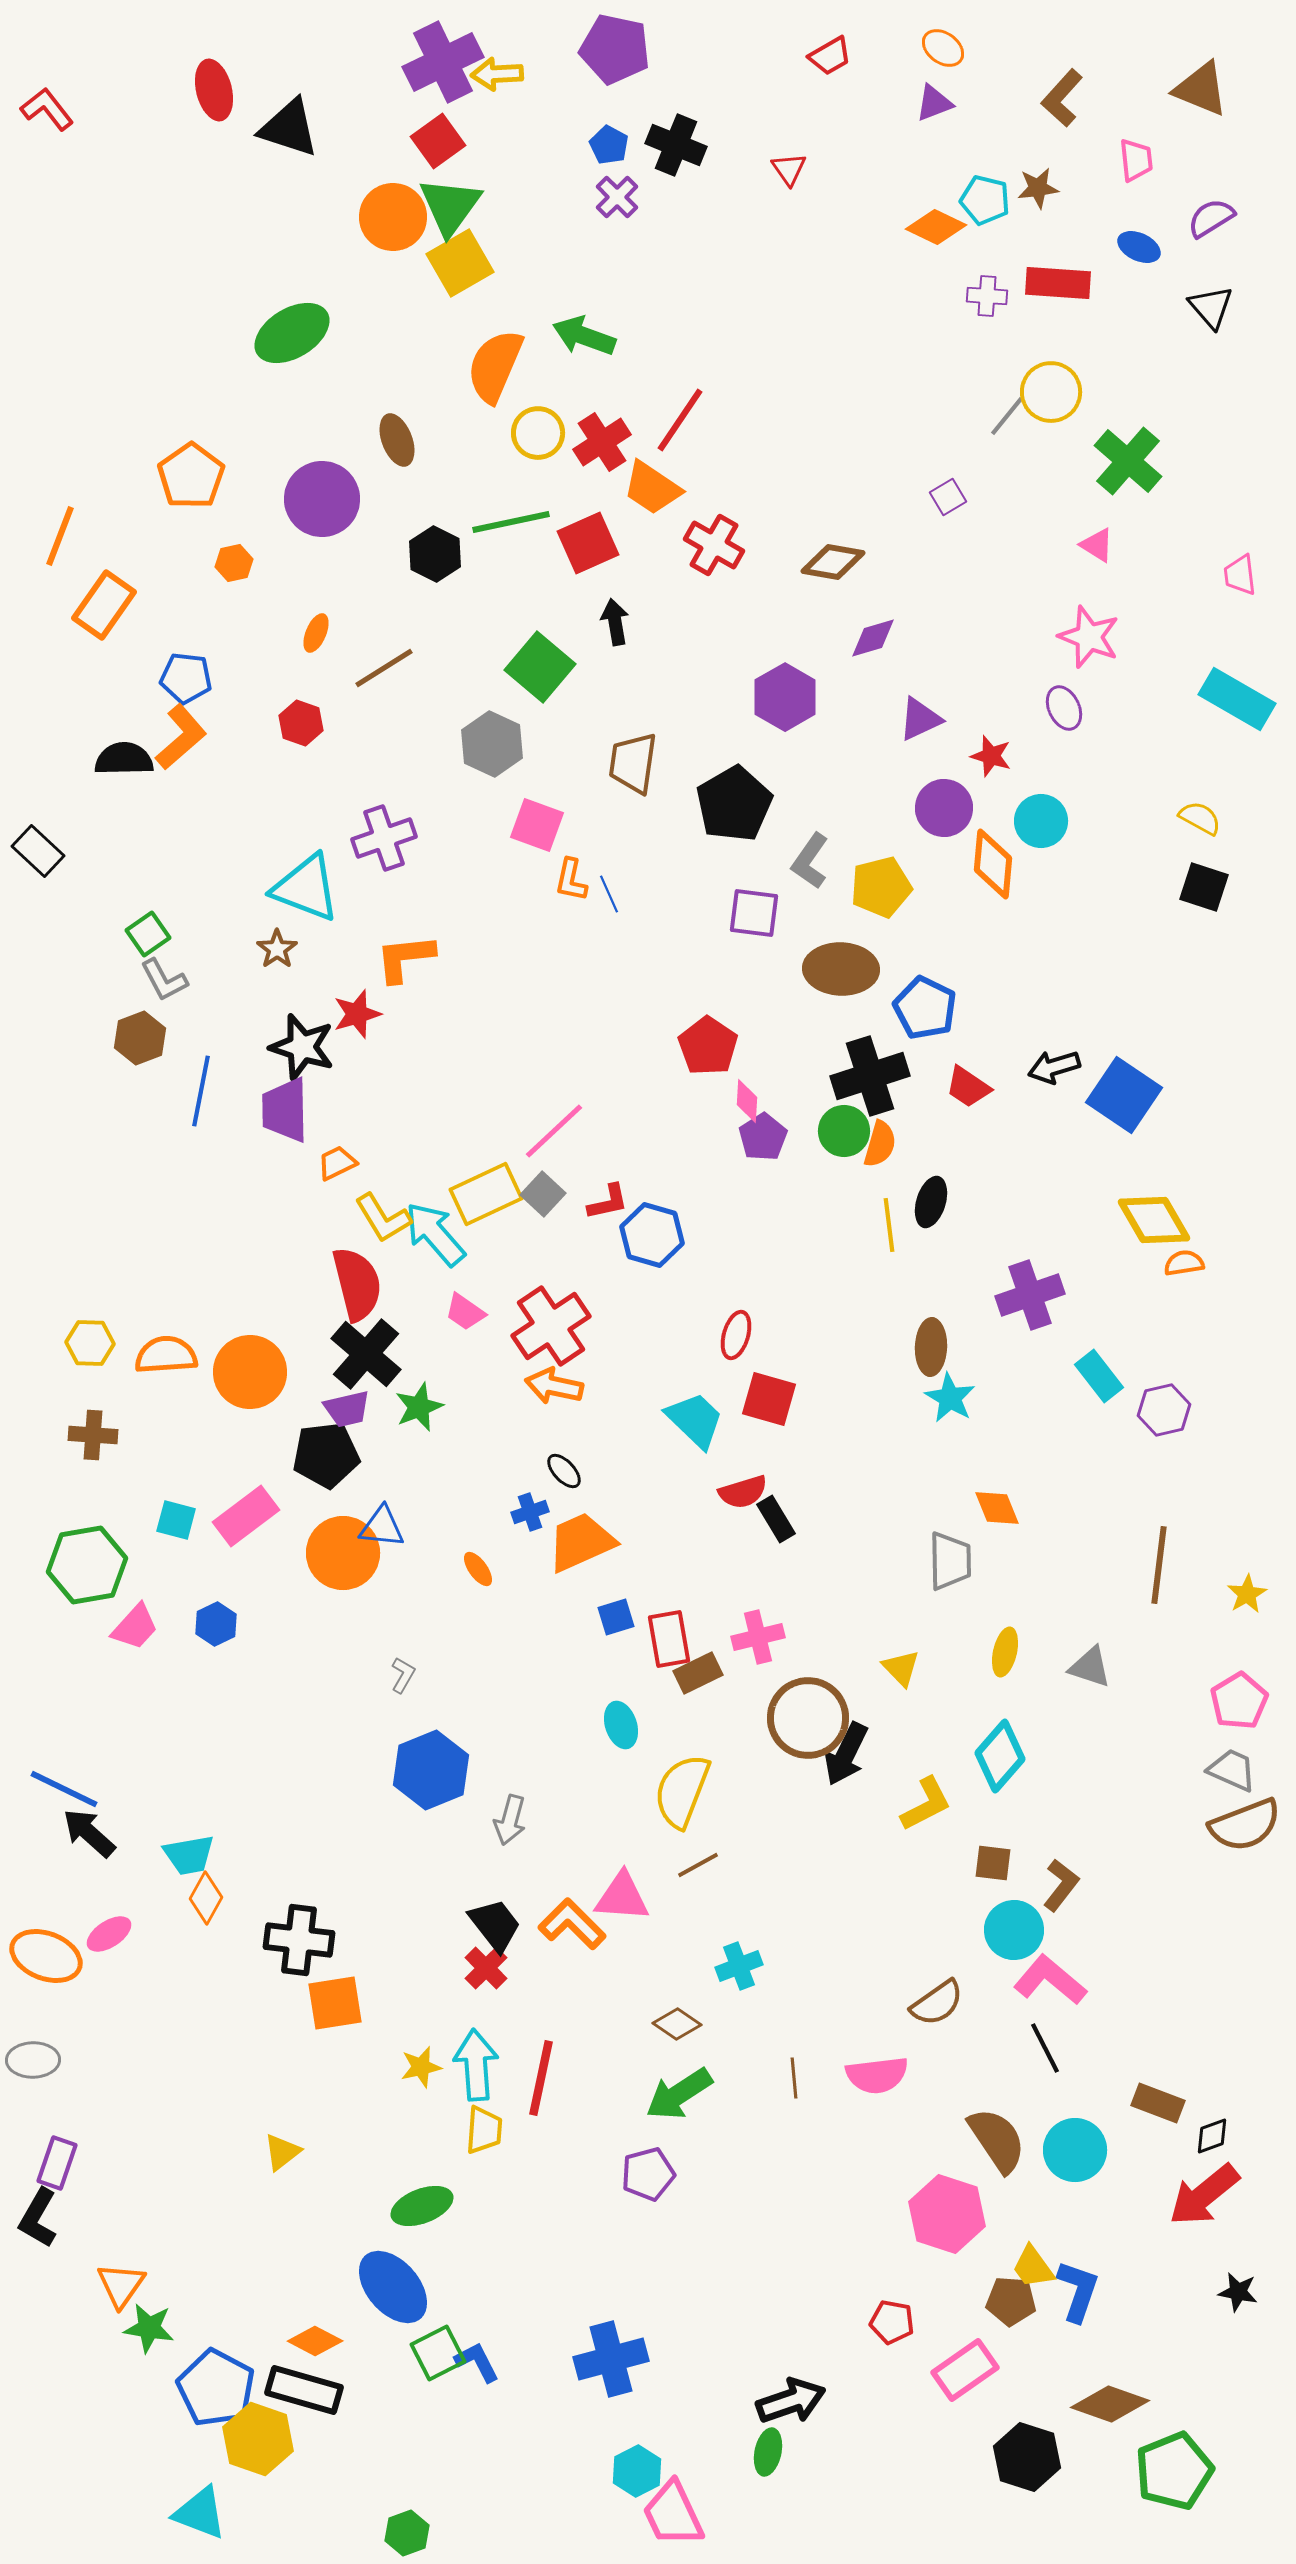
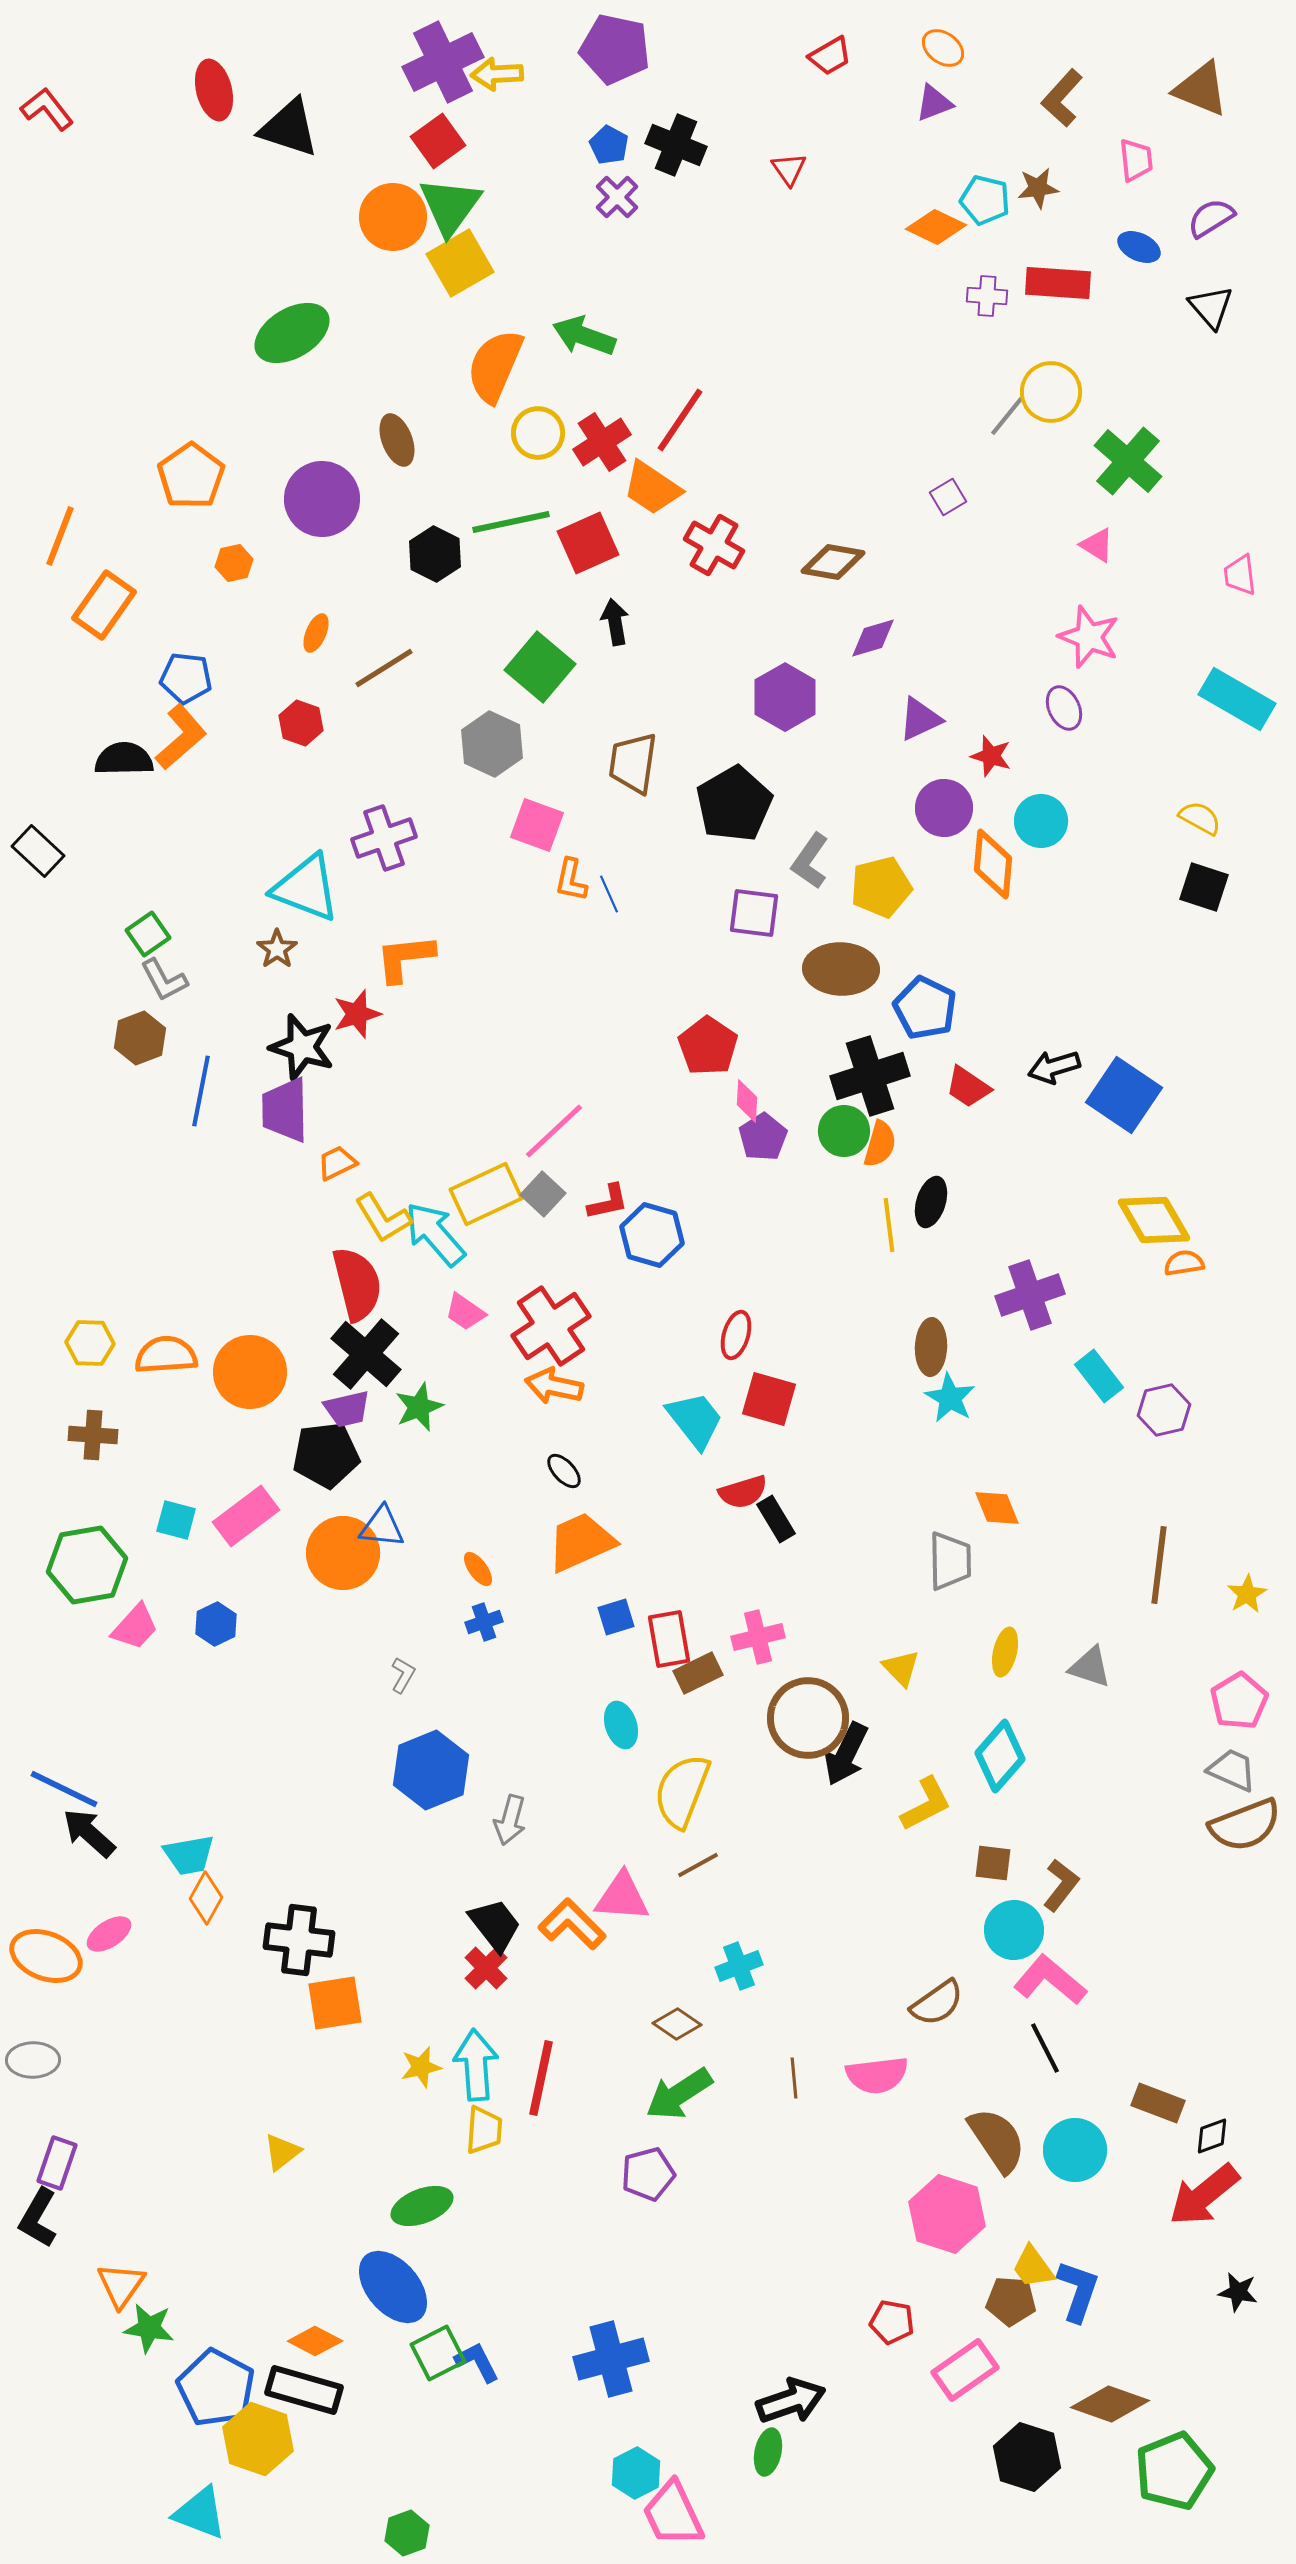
cyan trapezoid at (695, 1420): rotated 8 degrees clockwise
blue cross at (530, 1512): moved 46 px left, 110 px down
cyan hexagon at (637, 2471): moved 1 px left, 2 px down
